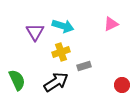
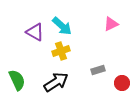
cyan arrow: moved 1 px left; rotated 25 degrees clockwise
purple triangle: rotated 30 degrees counterclockwise
yellow cross: moved 1 px up
gray rectangle: moved 14 px right, 4 px down
red circle: moved 2 px up
